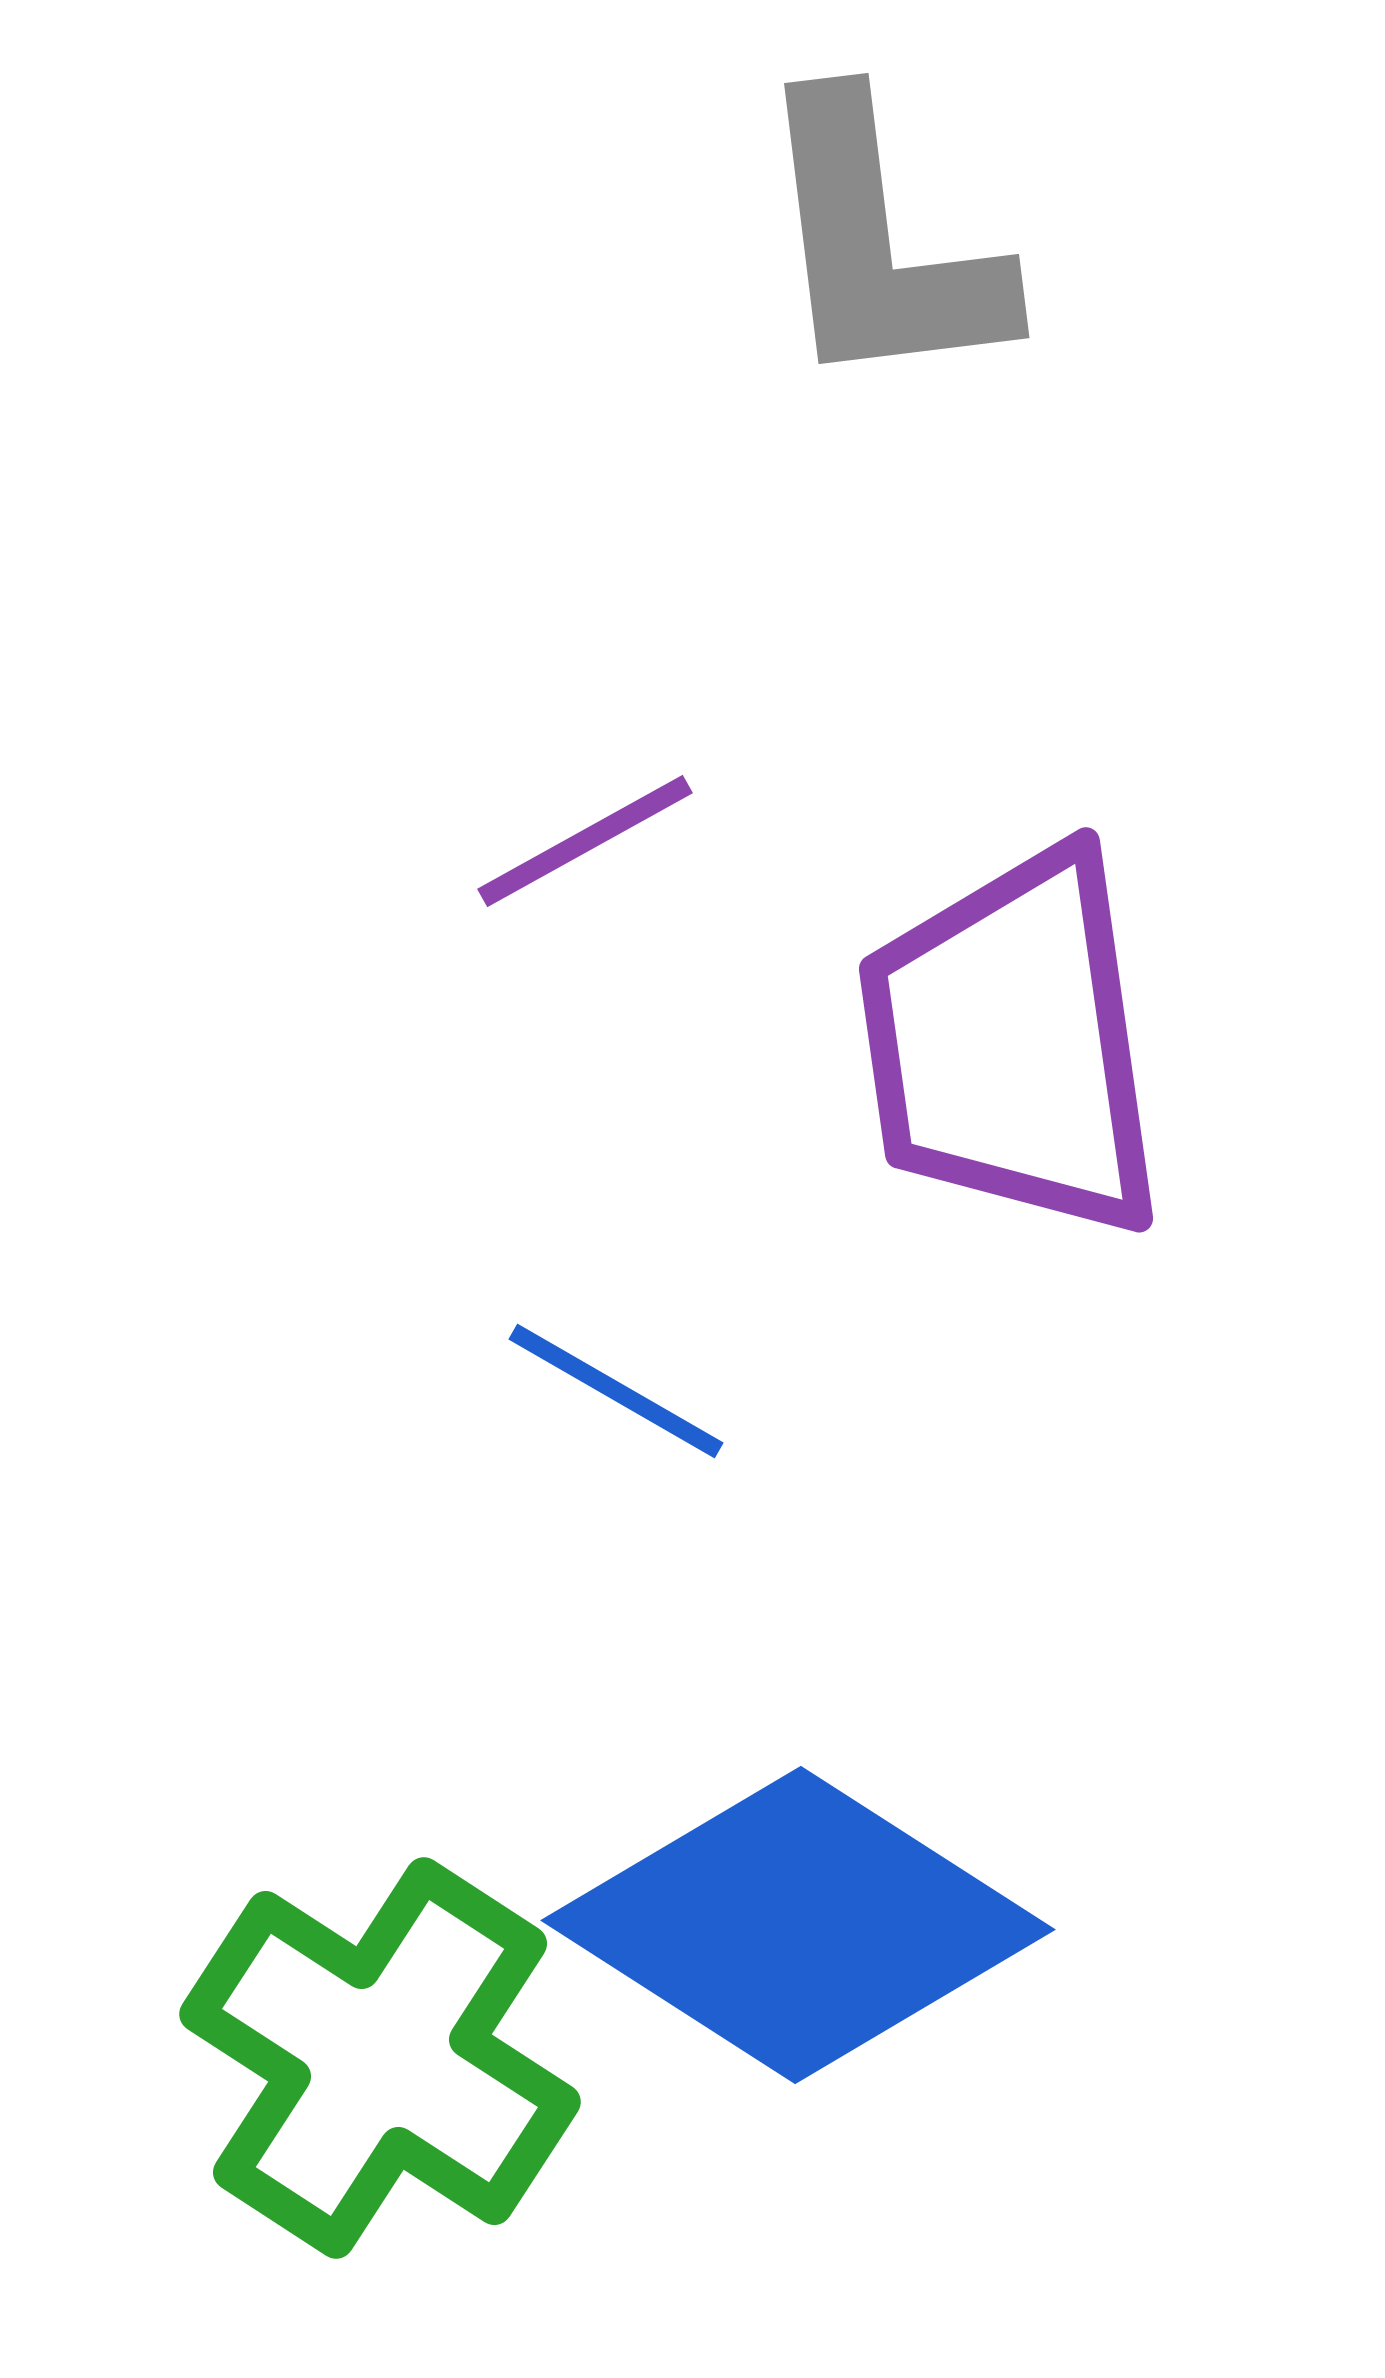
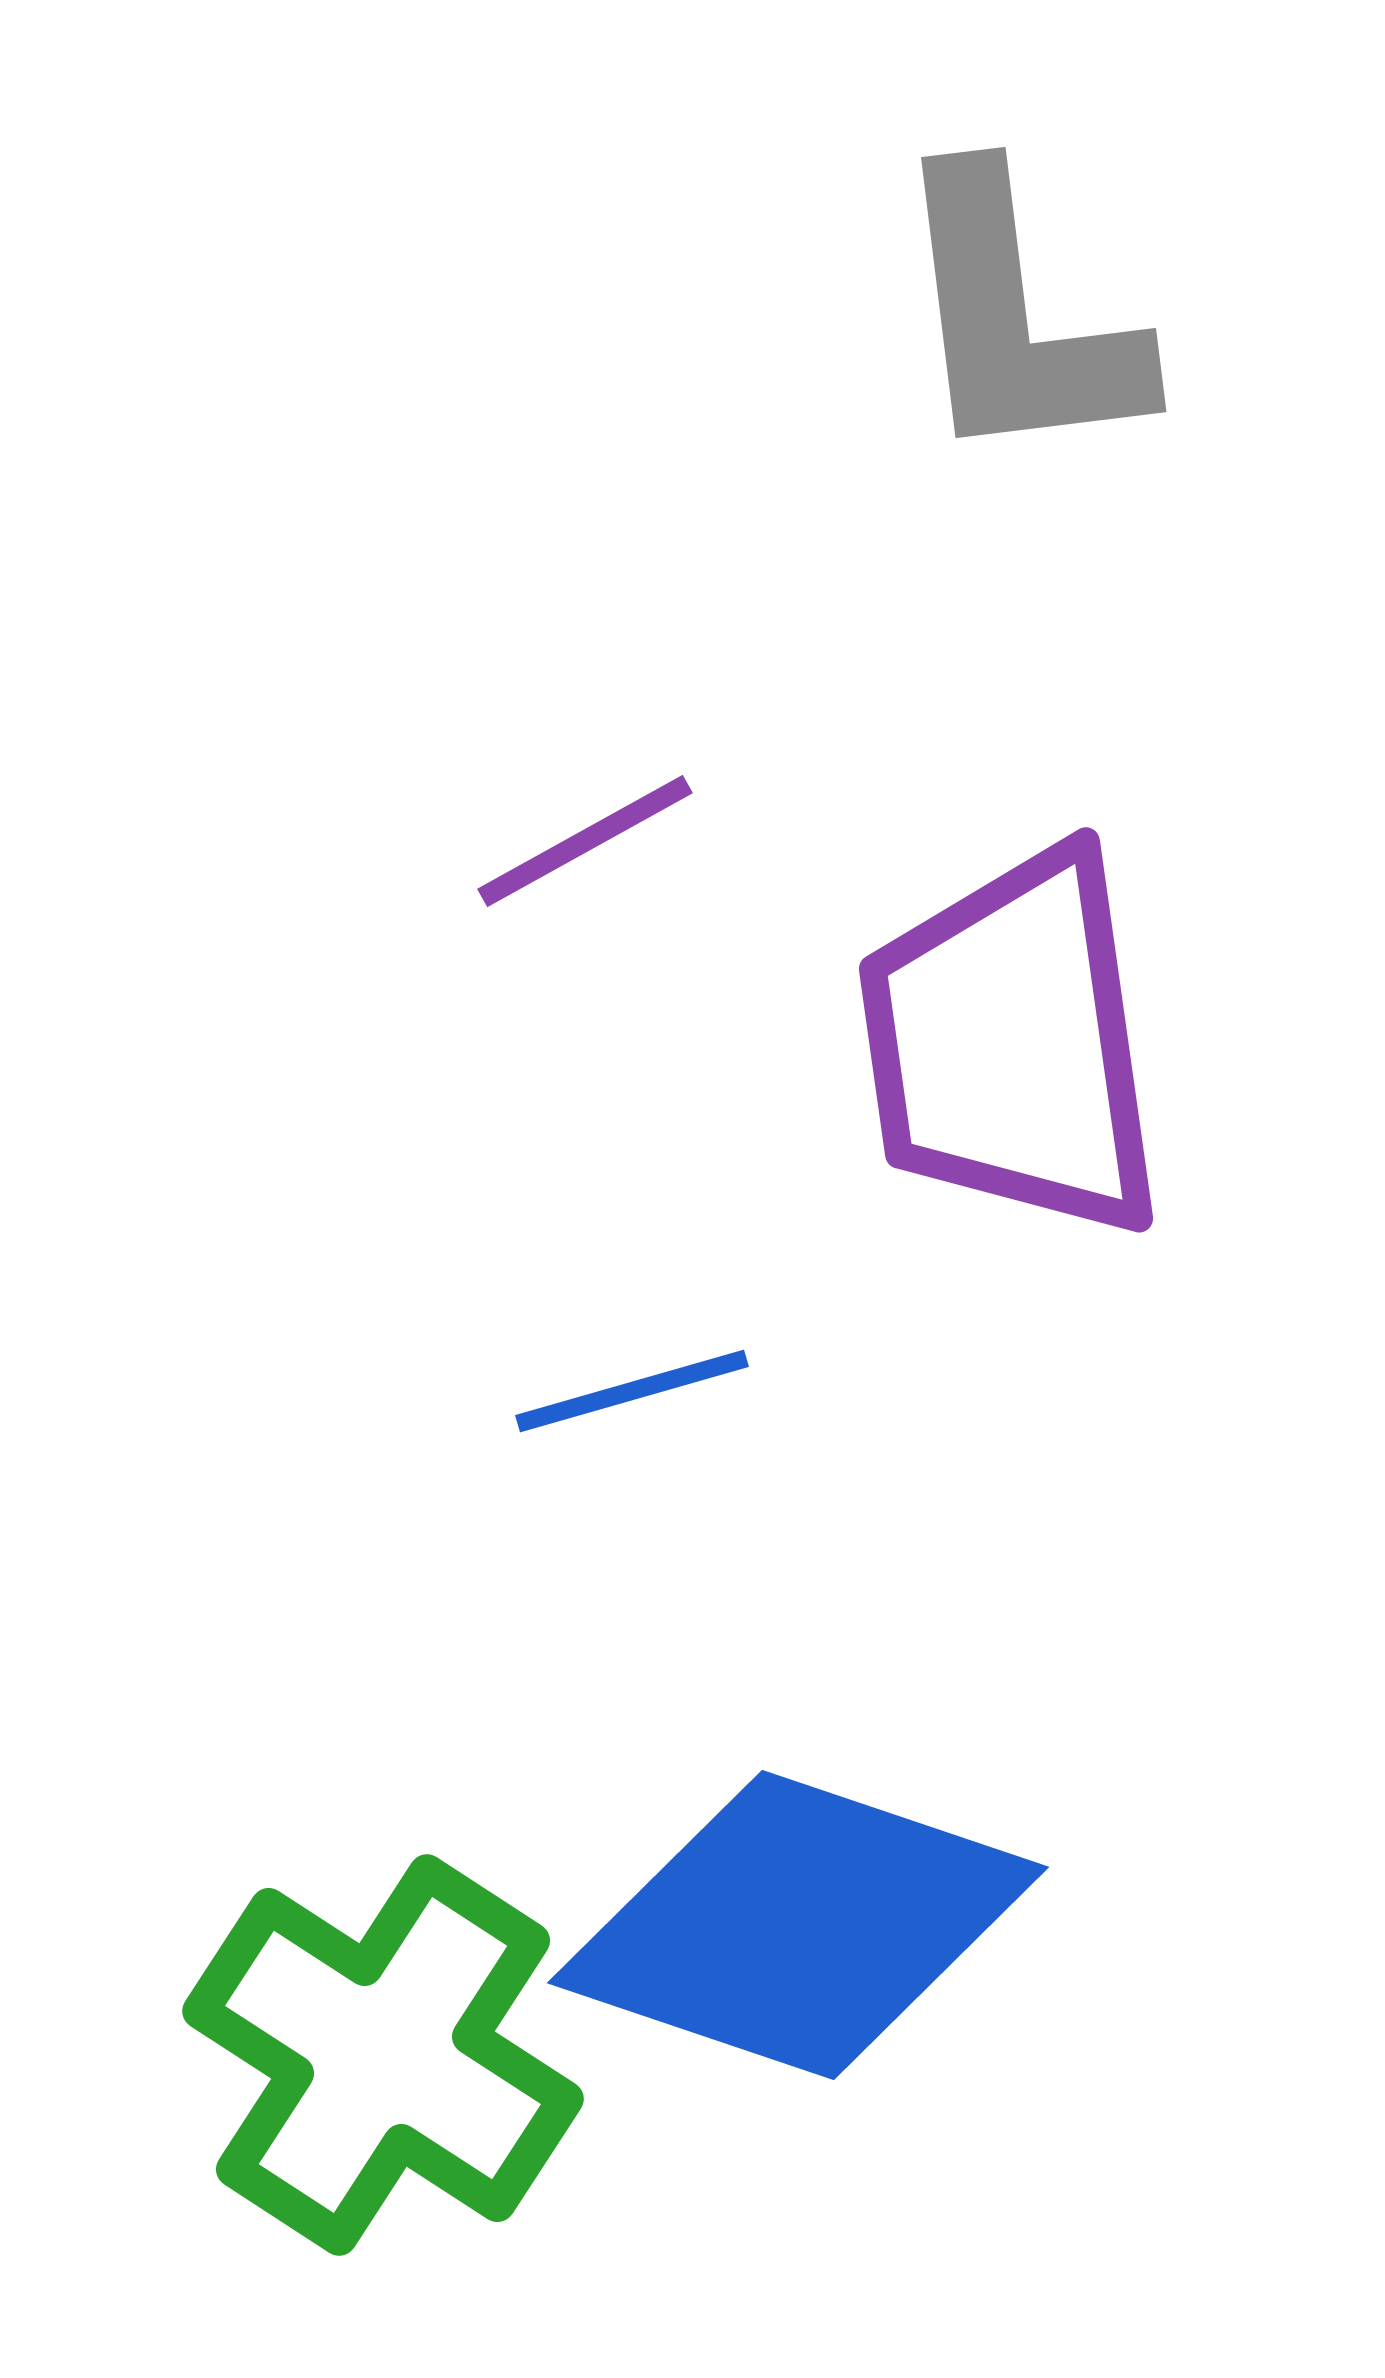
gray L-shape: moved 137 px right, 74 px down
blue line: moved 16 px right; rotated 46 degrees counterclockwise
blue diamond: rotated 14 degrees counterclockwise
green cross: moved 3 px right, 3 px up
